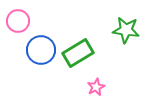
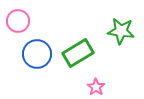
green star: moved 5 px left, 1 px down
blue circle: moved 4 px left, 4 px down
pink star: rotated 12 degrees counterclockwise
